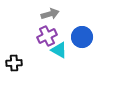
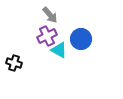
gray arrow: moved 1 px down; rotated 66 degrees clockwise
blue circle: moved 1 px left, 2 px down
black cross: rotated 21 degrees clockwise
